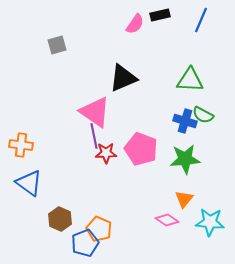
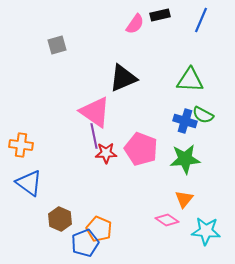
cyan star: moved 4 px left, 9 px down
